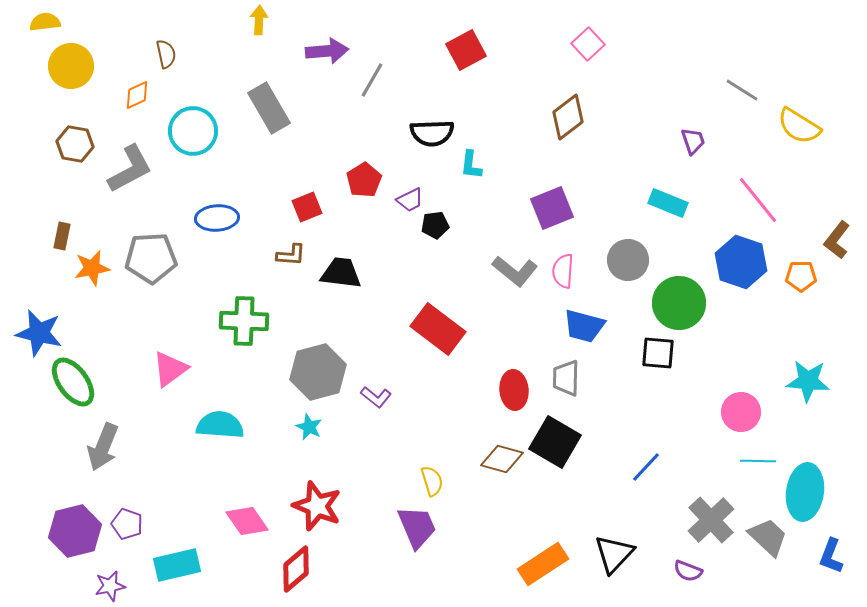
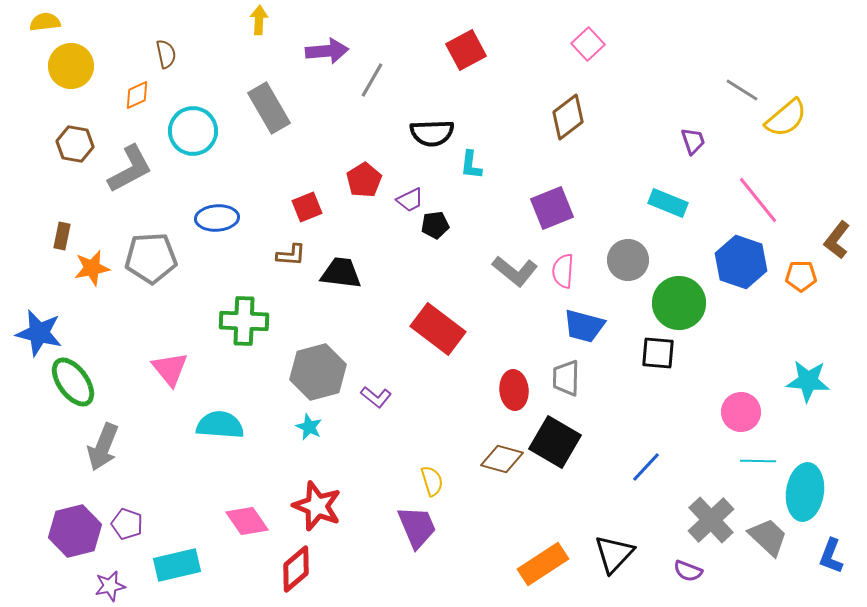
yellow semicircle at (799, 126): moved 13 px left, 8 px up; rotated 72 degrees counterclockwise
pink triangle at (170, 369): rotated 33 degrees counterclockwise
